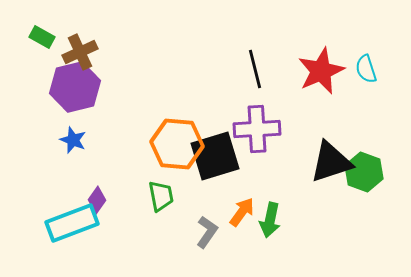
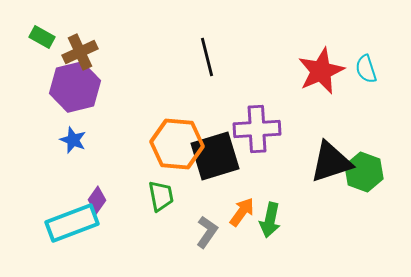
black line: moved 48 px left, 12 px up
